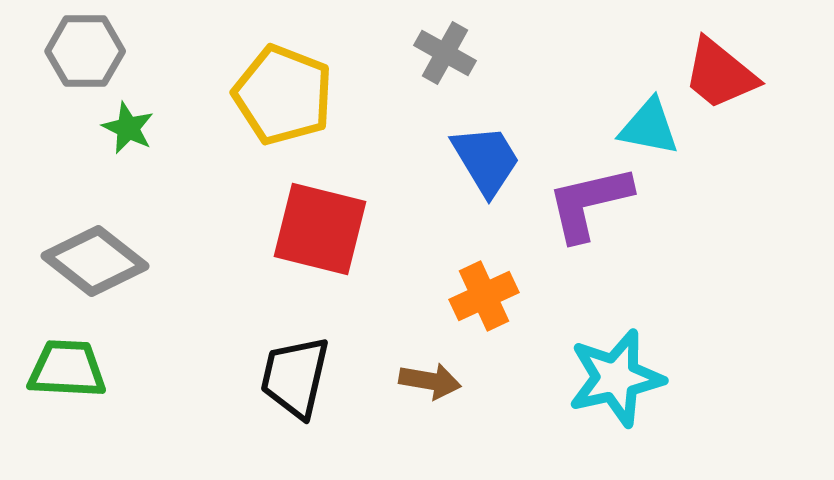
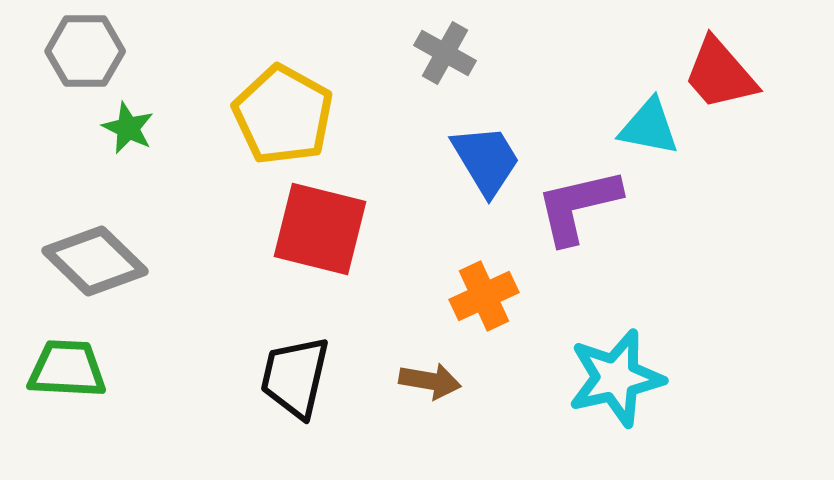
red trapezoid: rotated 10 degrees clockwise
yellow pentagon: moved 20 px down; rotated 8 degrees clockwise
purple L-shape: moved 11 px left, 3 px down
gray diamond: rotated 6 degrees clockwise
